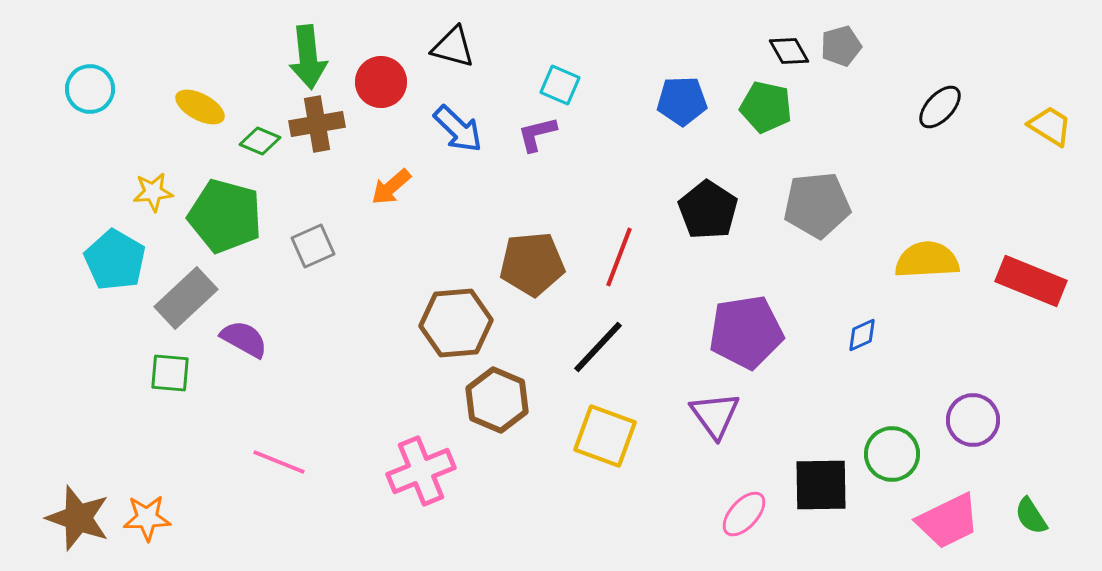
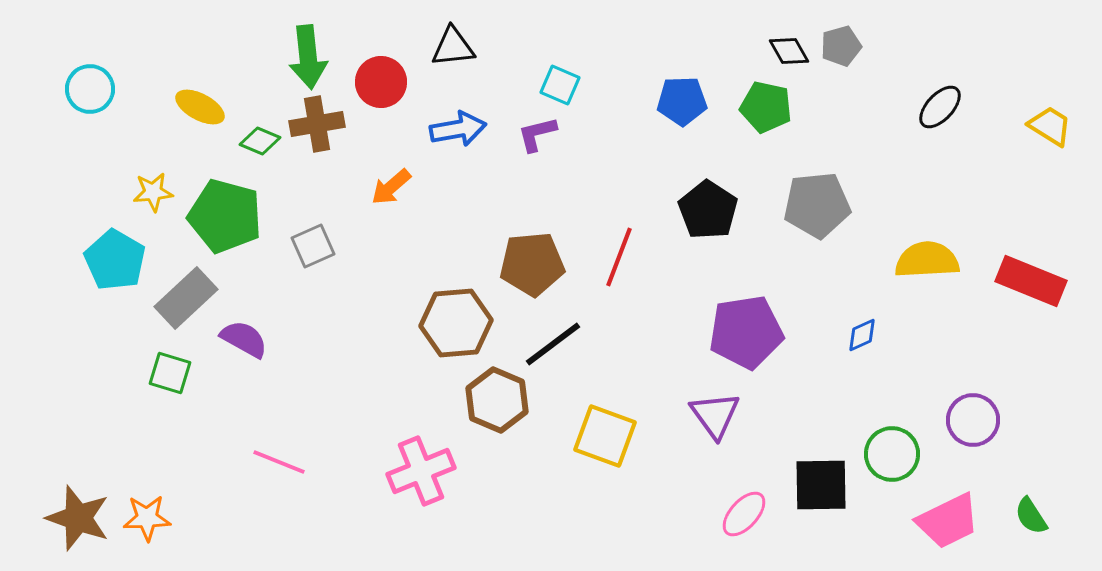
black triangle at (453, 47): rotated 21 degrees counterclockwise
blue arrow at (458, 129): rotated 54 degrees counterclockwise
black line at (598, 347): moved 45 px left, 3 px up; rotated 10 degrees clockwise
green square at (170, 373): rotated 12 degrees clockwise
